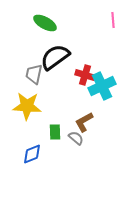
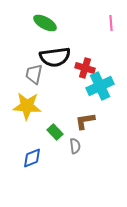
pink line: moved 2 px left, 3 px down
black semicircle: rotated 152 degrees counterclockwise
red cross: moved 7 px up
cyan cross: moved 2 px left
brown L-shape: moved 1 px right, 1 px up; rotated 20 degrees clockwise
green rectangle: rotated 42 degrees counterclockwise
gray semicircle: moved 1 px left, 8 px down; rotated 42 degrees clockwise
blue diamond: moved 4 px down
